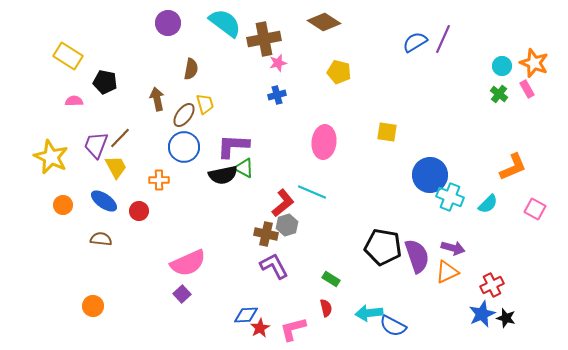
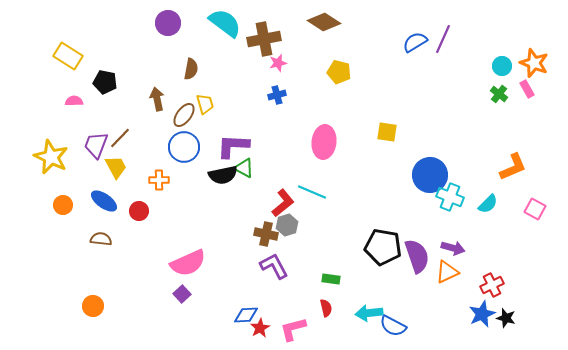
green rectangle at (331, 279): rotated 24 degrees counterclockwise
